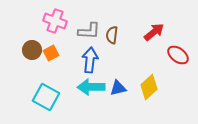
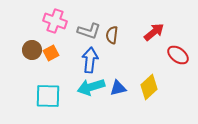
gray L-shape: rotated 15 degrees clockwise
cyan arrow: rotated 16 degrees counterclockwise
cyan square: moved 2 px right, 1 px up; rotated 28 degrees counterclockwise
